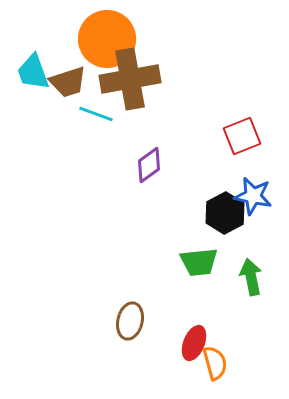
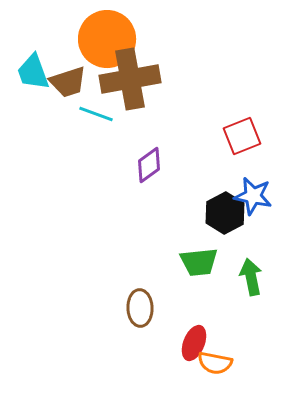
brown ellipse: moved 10 px right, 13 px up; rotated 15 degrees counterclockwise
orange semicircle: rotated 116 degrees clockwise
